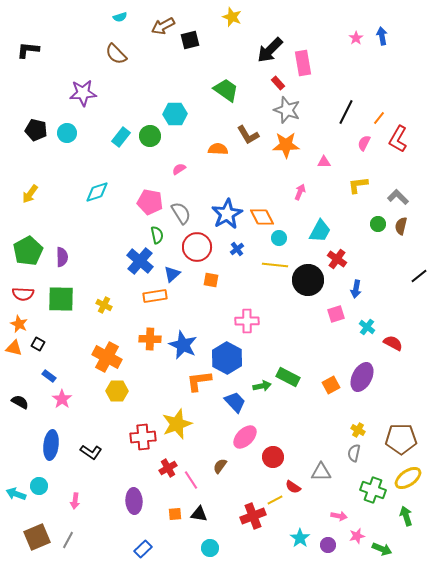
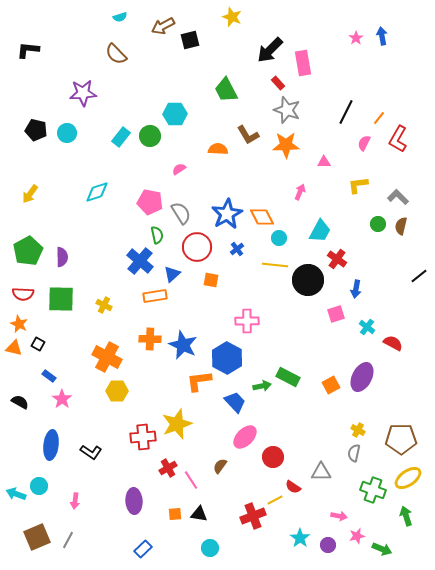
green trapezoid at (226, 90): rotated 152 degrees counterclockwise
